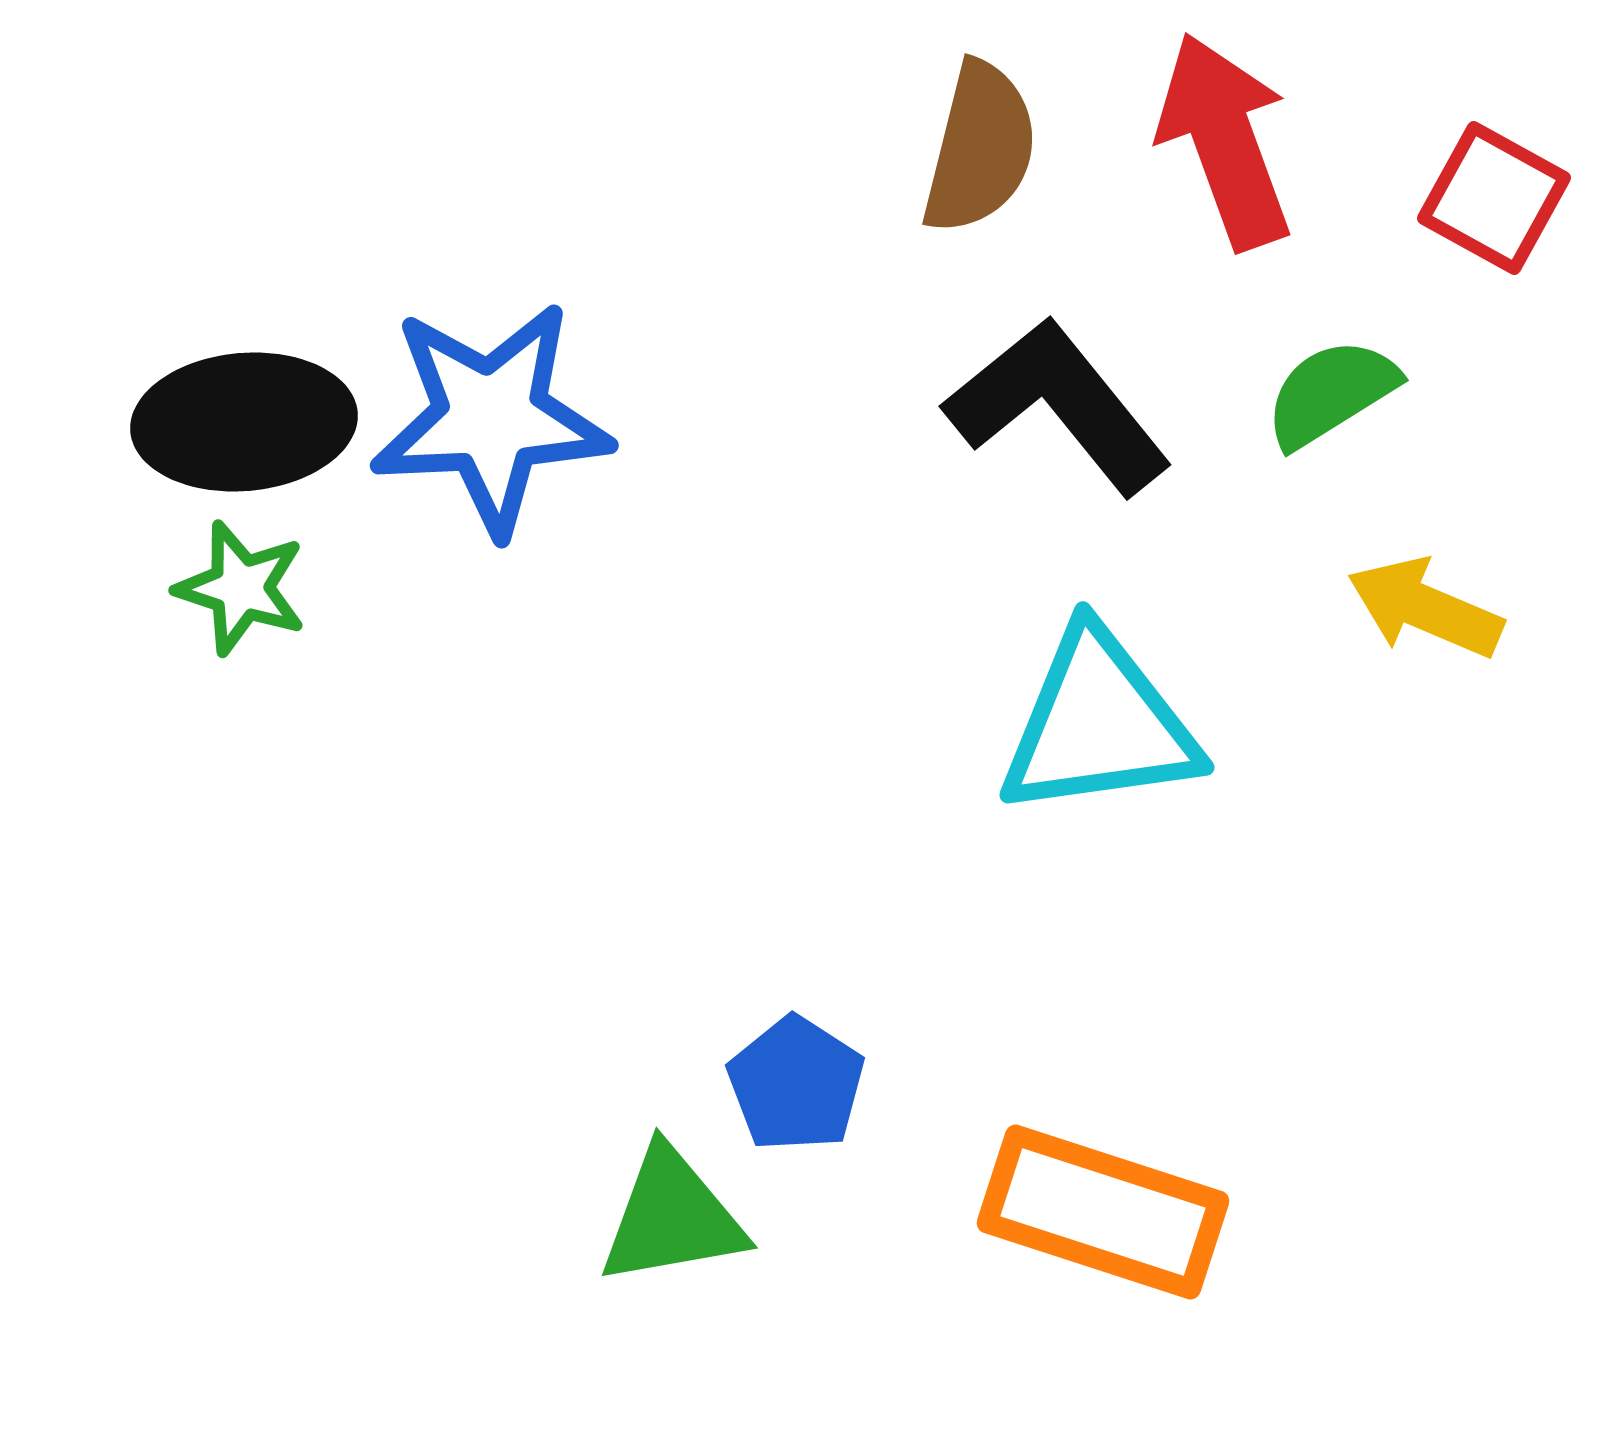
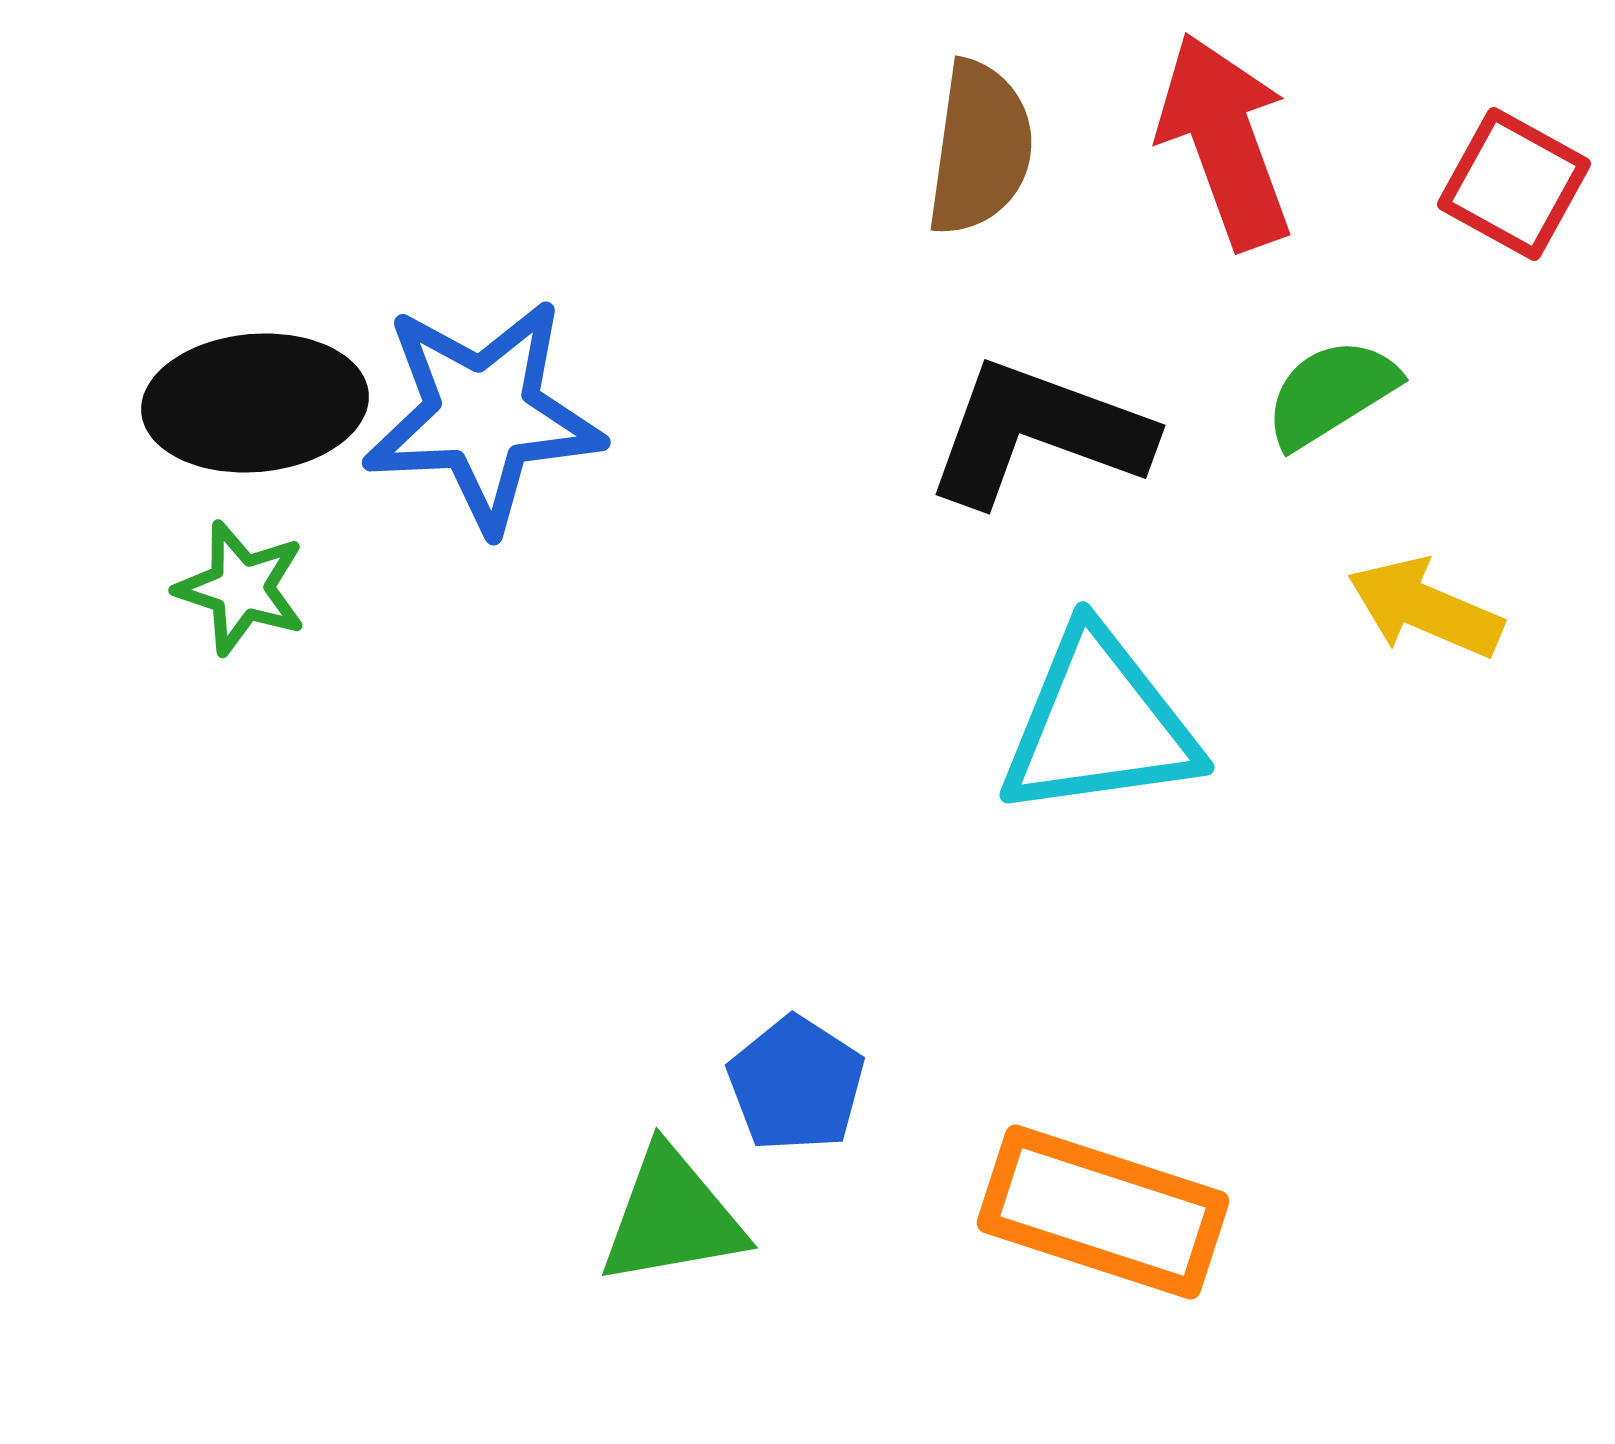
brown semicircle: rotated 6 degrees counterclockwise
red square: moved 20 px right, 14 px up
black L-shape: moved 20 px left, 27 px down; rotated 31 degrees counterclockwise
blue star: moved 8 px left, 3 px up
black ellipse: moved 11 px right, 19 px up
